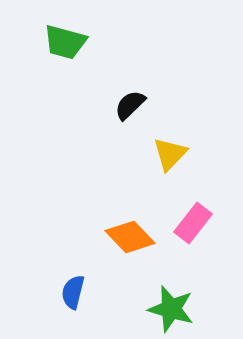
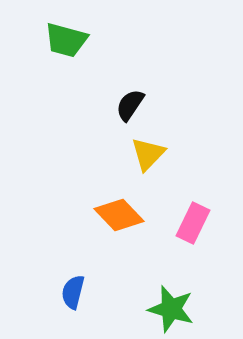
green trapezoid: moved 1 px right, 2 px up
black semicircle: rotated 12 degrees counterclockwise
yellow triangle: moved 22 px left
pink rectangle: rotated 12 degrees counterclockwise
orange diamond: moved 11 px left, 22 px up
